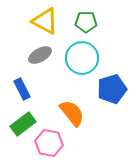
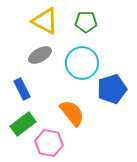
cyan circle: moved 5 px down
